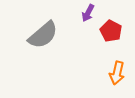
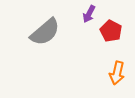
purple arrow: moved 1 px right, 1 px down
gray semicircle: moved 2 px right, 3 px up
